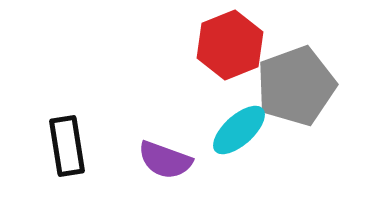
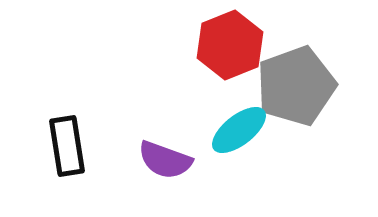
cyan ellipse: rotated 4 degrees clockwise
